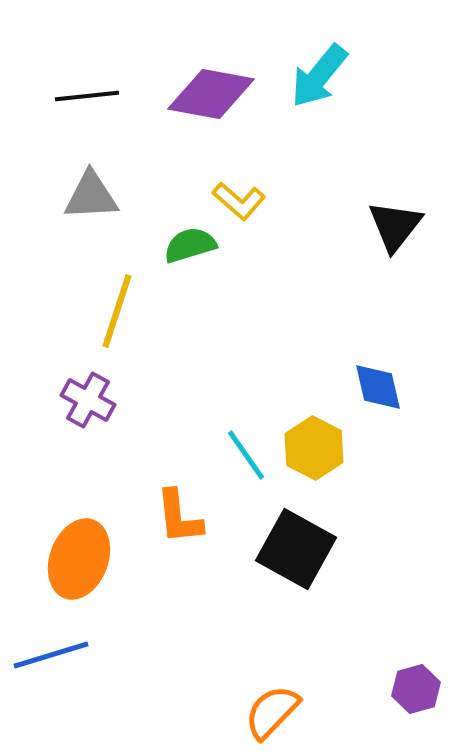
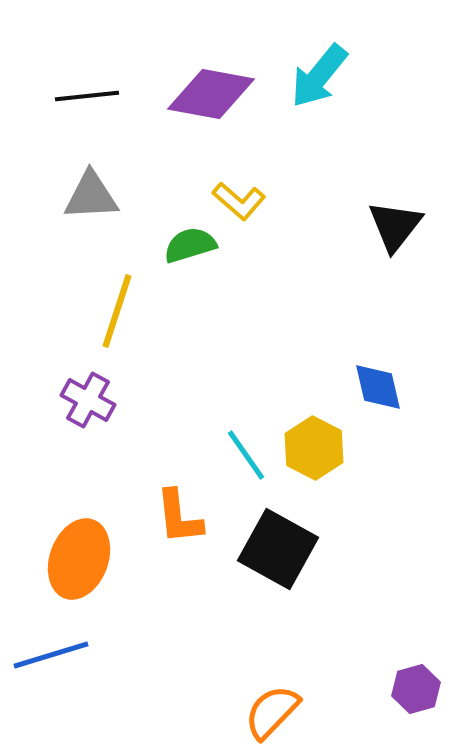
black square: moved 18 px left
